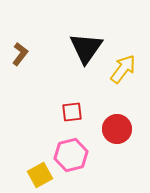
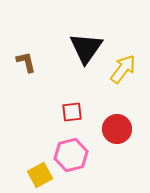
brown L-shape: moved 6 px right, 8 px down; rotated 50 degrees counterclockwise
